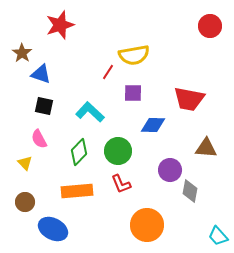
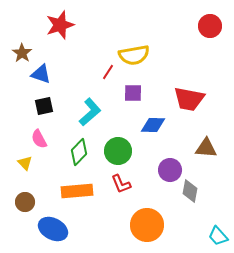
black square: rotated 24 degrees counterclockwise
cyan L-shape: rotated 96 degrees clockwise
